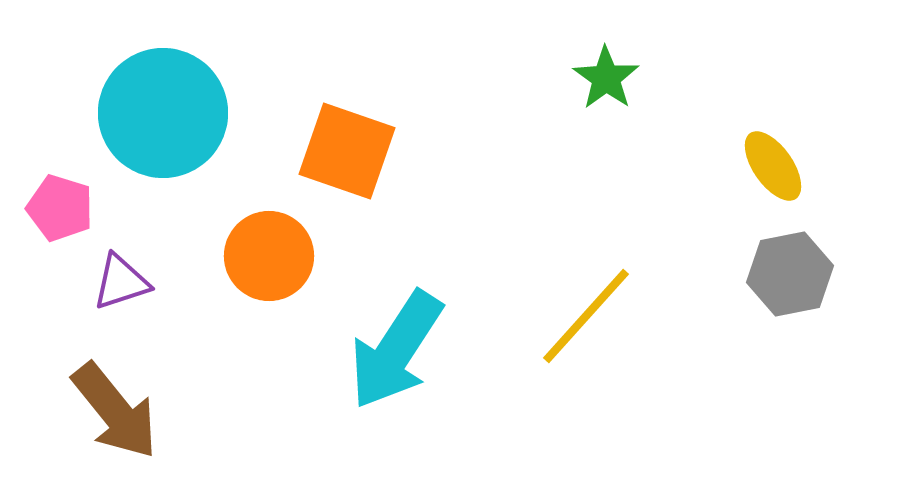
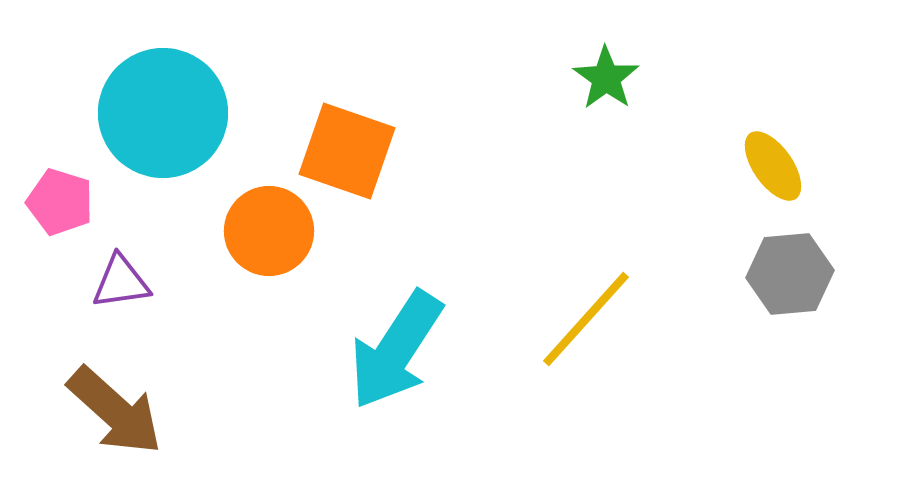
pink pentagon: moved 6 px up
orange circle: moved 25 px up
gray hexagon: rotated 6 degrees clockwise
purple triangle: rotated 10 degrees clockwise
yellow line: moved 3 px down
brown arrow: rotated 9 degrees counterclockwise
